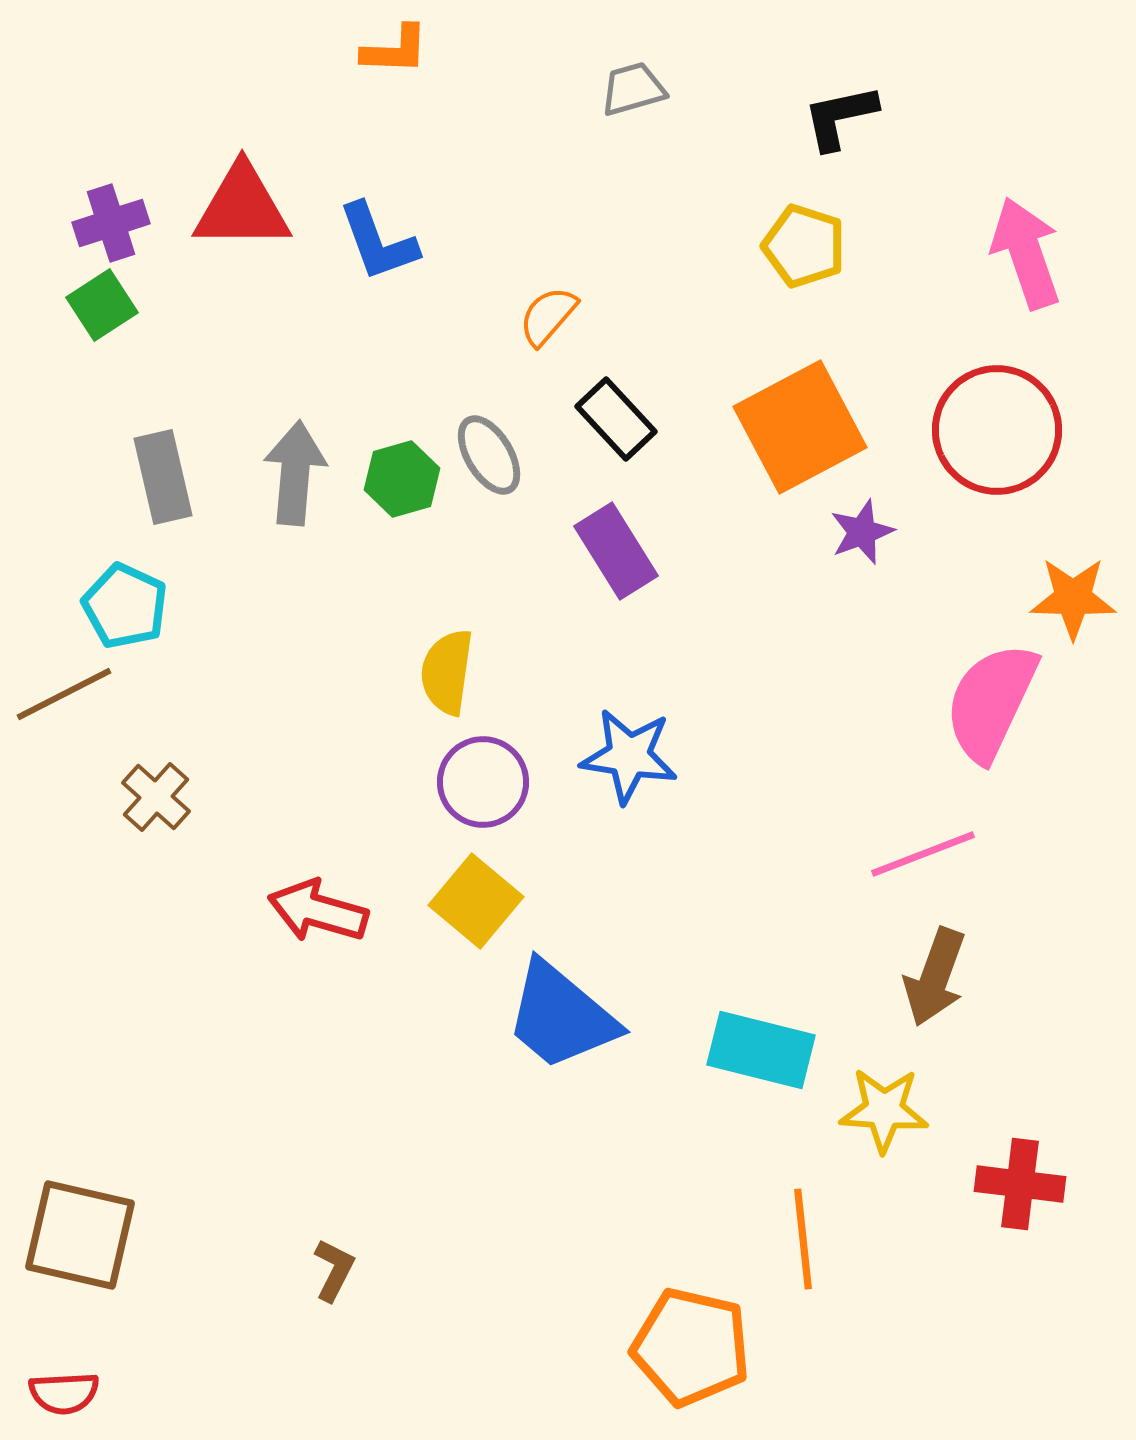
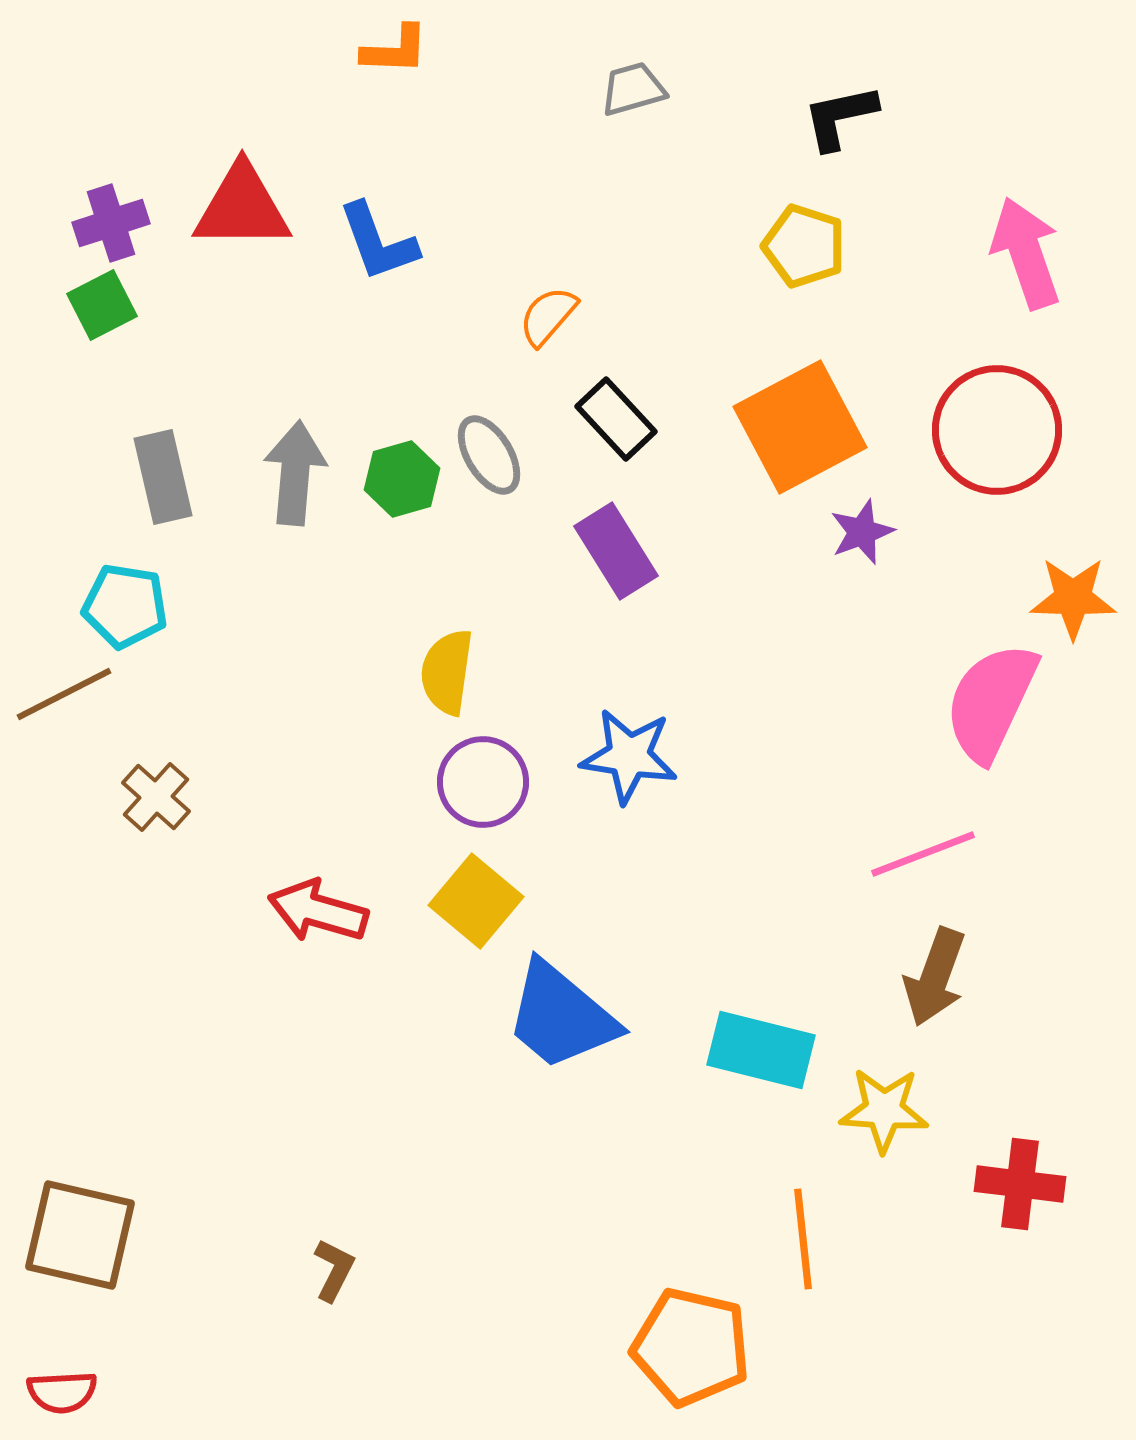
green square: rotated 6 degrees clockwise
cyan pentagon: rotated 16 degrees counterclockwise
red semicircle: moved 2 px left, 1 px up
